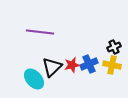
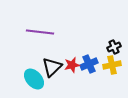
yellow cross: rotated 24 degrees counterclockwise
